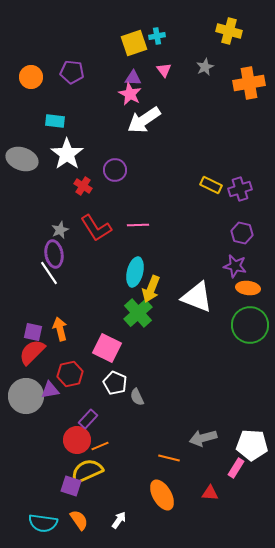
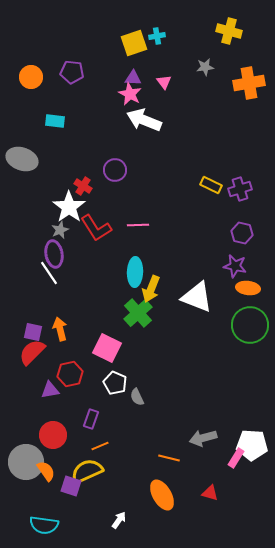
gray star at (205, 67): rotated 18 degrees clockwise
pink triangle at (164, 70): moved 12 px down
white arrow at (144, 120): rotated 56 degrees clockwise
white star at (67, 154): moved 2 px right, 53 px down
cyan ellipse at (135, 272): rotated 12 degrees counterclockwise
gray circle at (26, 396): moved 66 px down
purple rectangle at (88, 419): moved 3 px right; rotated 24 degrees counterclockwise
red circle at (77, 440): moved 24 px left, 5 px up
pink rectangle at (236, 468): moved 10 px up
red triangle at (210, 493): rotated 12 degrees clockwise
orange semicircle at (79, 520): moved 33 px left, 49 px up
cyan semicircle at (43, 523): moved 1 px right, 2 px down
